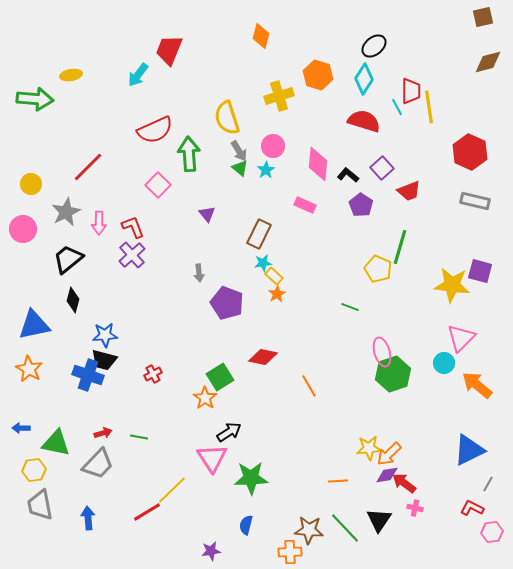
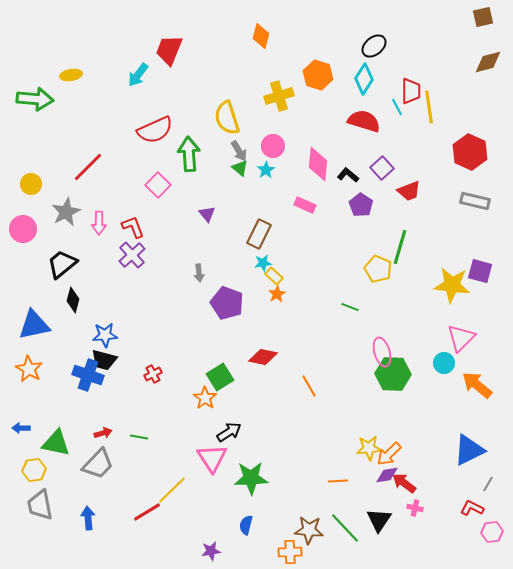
black trapezoid at (68, 259): moved 6 px left, 5 px down
green hexagon at (393, 374): rotated 20 degrees clockwise
